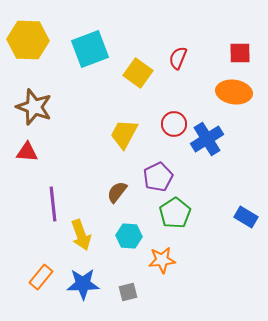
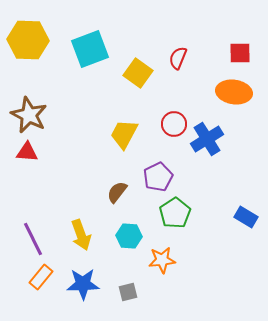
brown star: moved 5 px left, 8 px down; rotated 6 degrees clockwise
purple line: moved 20 px left, 35 px down; rotated 20 degrees counterclockwise
